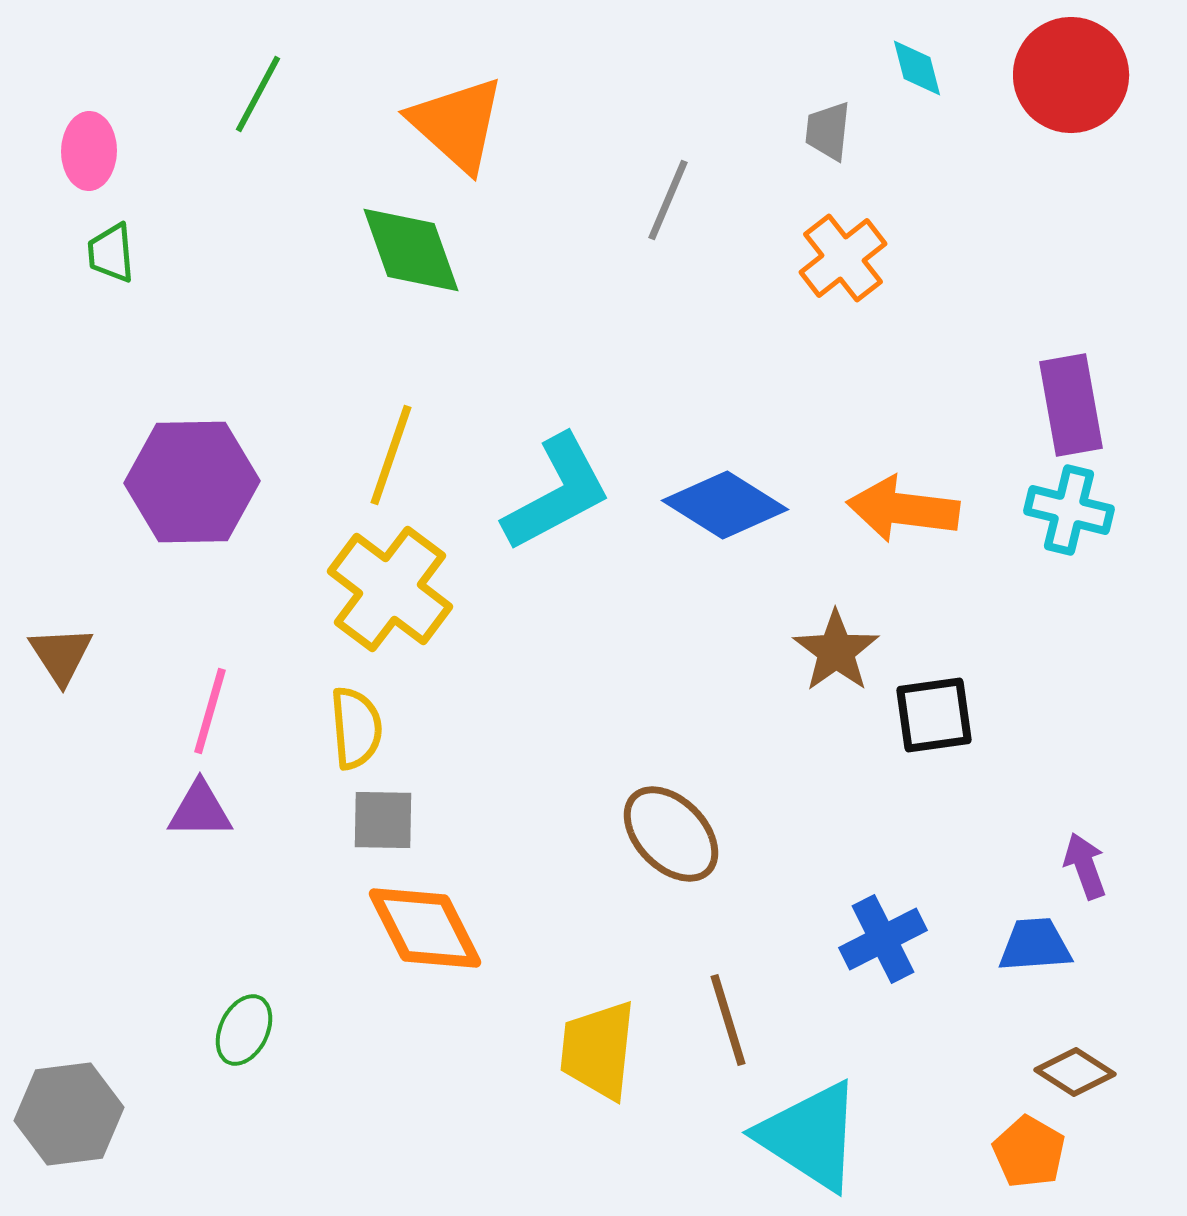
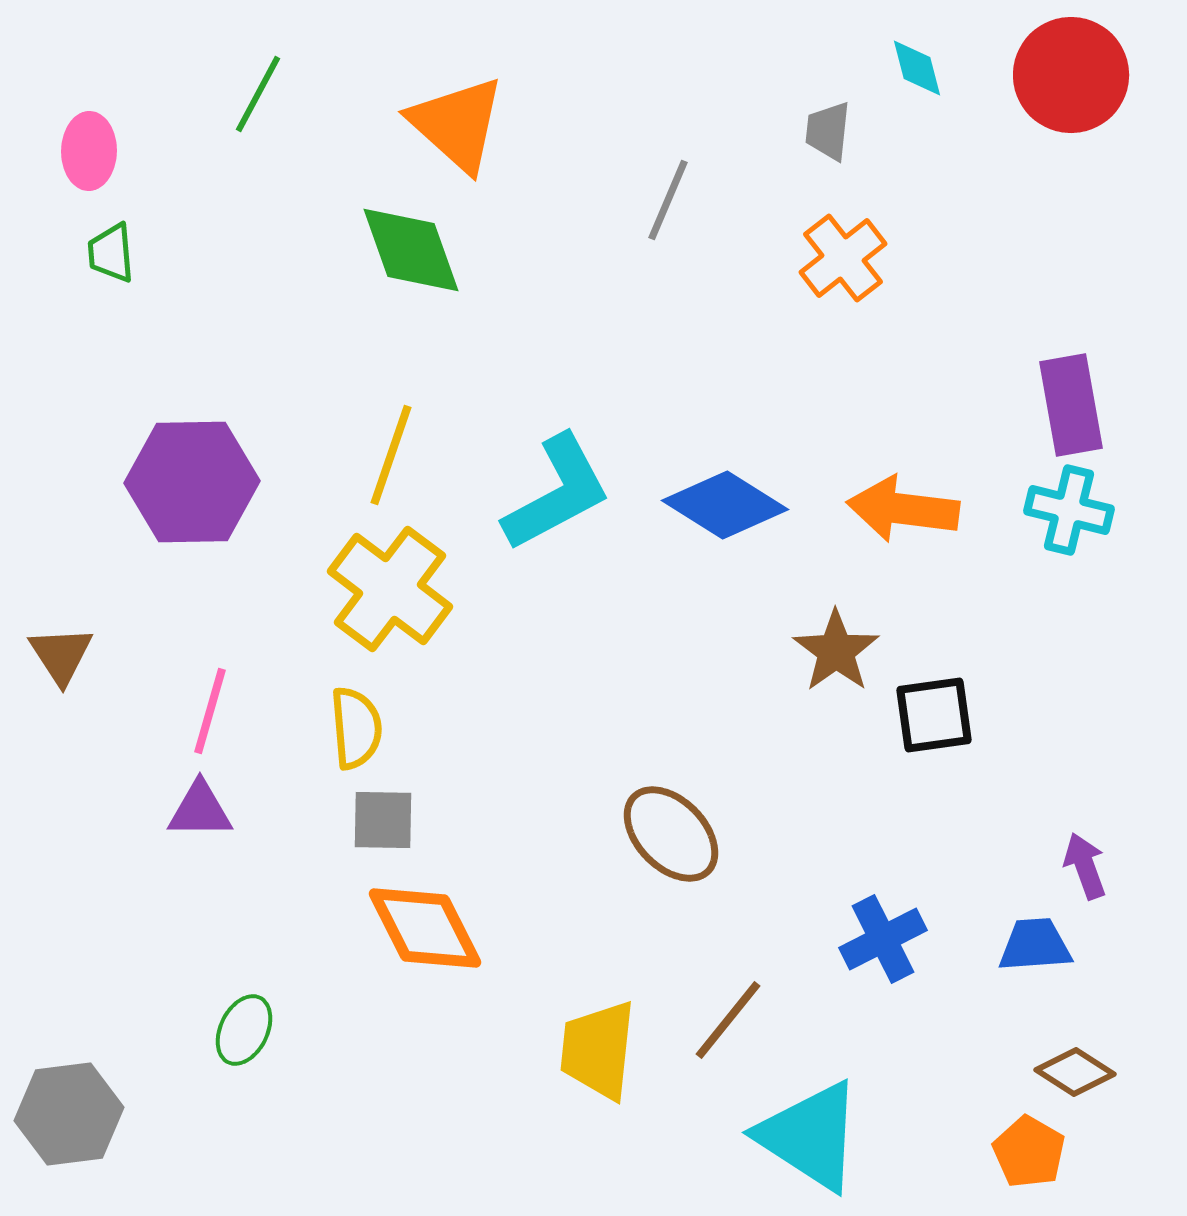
brown line: rotated 56 degrees clockwise
